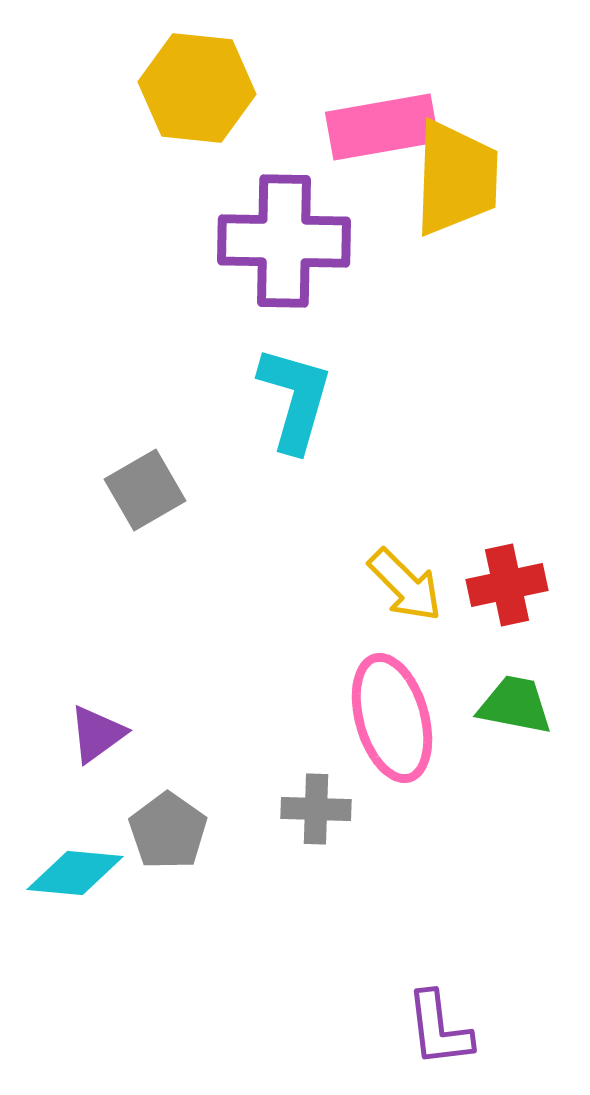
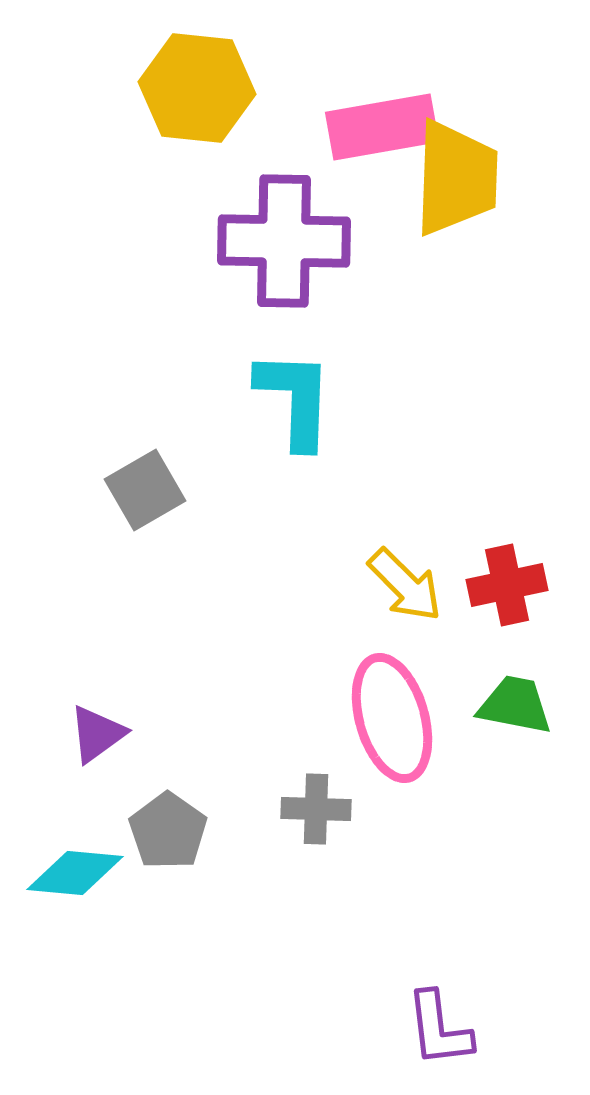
cyan L-shape: rotated 14 degrees counterclockwise
